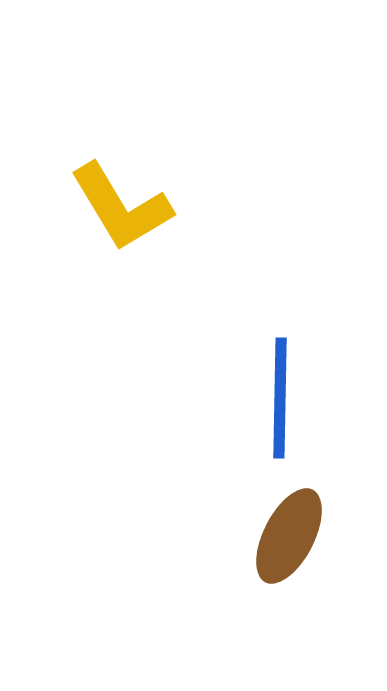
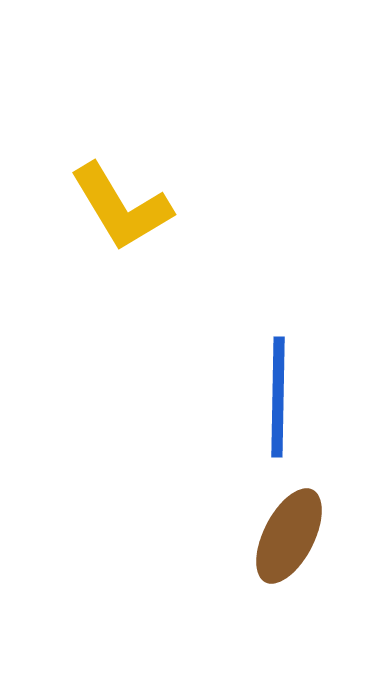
blue line: moved 2 px left, 1 px up
